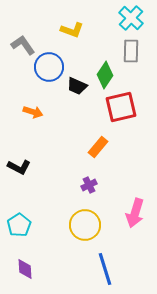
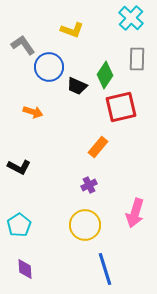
gray rectangle: moved 6 px right, 8 px down
